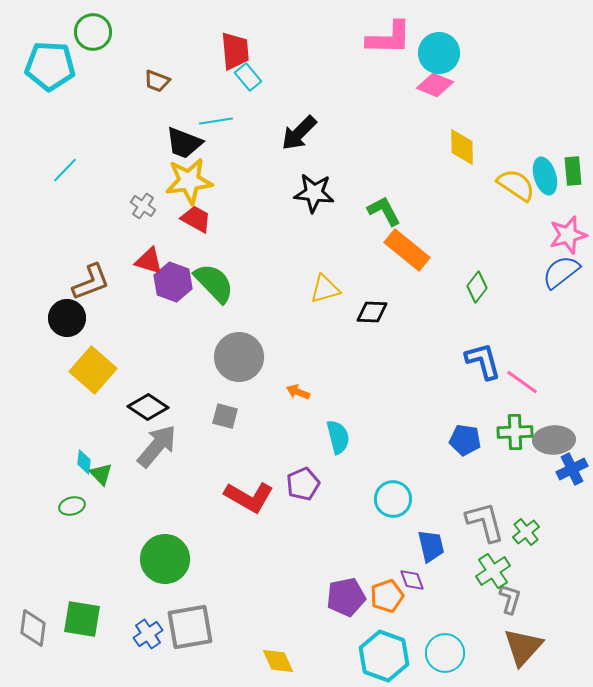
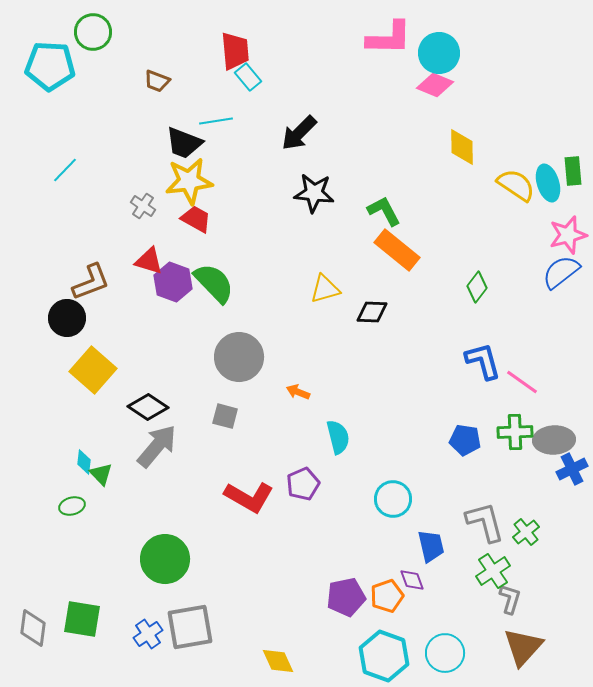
cyan ellipse at (545, 176): moved 3 px right, 7 px down
orange rectangle at (407, 250): moved 10 px left
